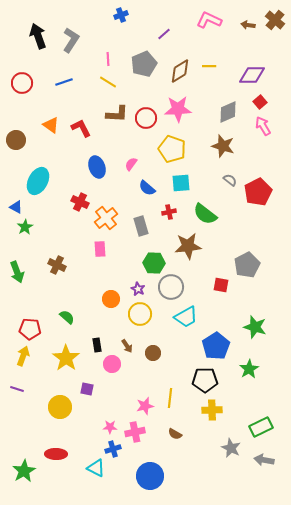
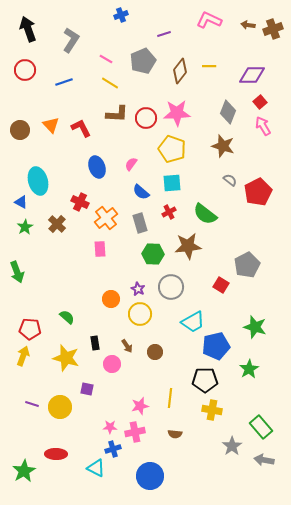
brown cross at (275, 20): moved 2 px left, 9 px down; rotated 30 degrees clockwise
purple line at (164, 34): rotated 24 degrees clockwise
black arrow at (38, 36): moved 10 px left, 7 px up
pink line at (108, 59): moved 2 px left; rotated 56 degrees counterclockwise
gray pentagon at (144, 64): moved 1 px left, 3 px up
brown diamond at (180, 71): rotated 20 degrees counterclockwise
yellow line at (108, 82): moved 2 px right, 1 px down
red circle at (22, 83): moved 3 px right, 13 px up
pink star at (178, 109): moved 1 px left, 4 px down
gray diamond at (228, 112): rotated 45 degrees counterclockwise
orange triangle at (51, 125): rotated 12 degrees clockwise
brown circle at (16, 140): moved 4 px right, 10 px up
cyan ellipse at (38, 181): rotated 44 degrees counterclockwise
cyan square at (181, 183): moved 9 px left
blue semicircle at (147, 188): moved 6 px left, 4 px down
blue triangle at (16, 207): moved 5 px right, 5 px up
red cross at (169, 212): rotated 16 degrees counterclockwise
gray rectangle at (141, 226): moved 1 px left, 3 px up
green hexagon at (154, 263): moved 1 px left, 9 px up
brown cross at (57, 265): moved 41 px up; rotated 18 degrees clockwise
red square at (221, 285): rotated 21 degrees clockwise
cyan trapezoid at (186, 317): moved 7 px right, 5 px down
black rectangle at (97, 345): moved 2 px left, 2 px up
blue pentagon at (216, 346): rotated 20 degrees clockwise
brown circle at (153, 353): moved 2 px right, 1 px up
yellow star at (66, 358): rotated 20 degrees counterclockwise
purple line at (17, 389): moved 15 px right, 15 px down
pink star at (145, 406): moved 5 px left
yellow cross at (212, 410): rotated 12 degrees clockwise
green rectangle at (261, 427): rotated 75 degrees clockwise
brown semicircle at (175, 434): rotated 24 degrees counterclockwise
gray star at (231, 448): moved 1 px right, 2 px up; rotated 12 degrees clockwise
